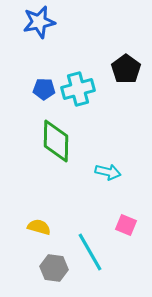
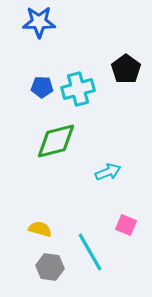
blue star: rotated 12 degrees clockwise
blue pentagon: moved 2 px left, 2 px up
green diamond: rotated 75 degrees clockwise
cyan arrow: rotated 35 degrees counterclockwise
yellow semicircle: moved 1 px right, 2 px down
gray hexagon: moved 4 px left, 1 px up
